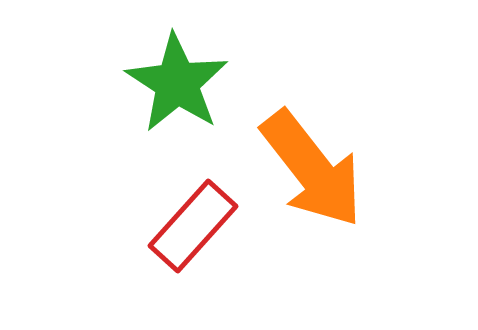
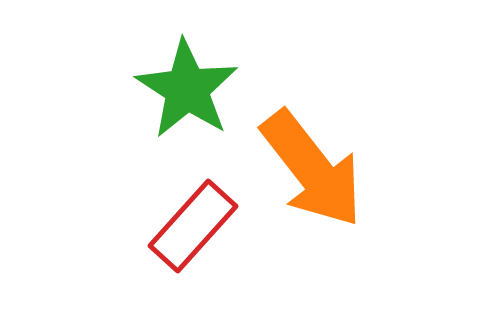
green star: moved 10 px right, 6 px down
